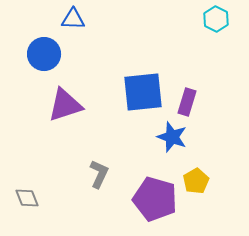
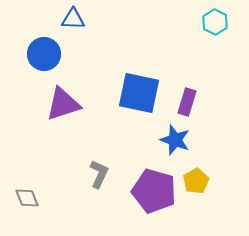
cyan hexagon: moved 1 px left, 3 px down
blue square: moved 4 px left, 1 px down; rotated 18 degrees clockwise
purple triangle: moved 2 px left, 1 px up
blue star: moved 3 px right, 3 px down
purple pentagon: moved 1 px left, 8 px up
